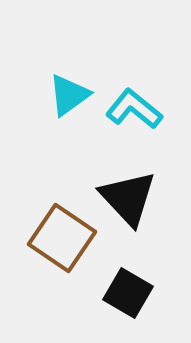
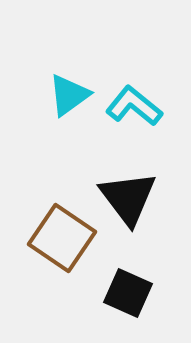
cyan L-shape: moved 3 px up
black triangle: rotated 6 degrees clockwise
black square: rotated 6 degrees counterclockwise
